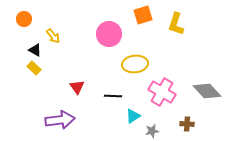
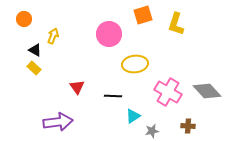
yellow arrow: rotated 119 degrees counterclockwise
pink cross: moved 6 px right
purple arrow: moved 2 px left, 2 px down
brown cross: moved 1 px right, 2 px down
